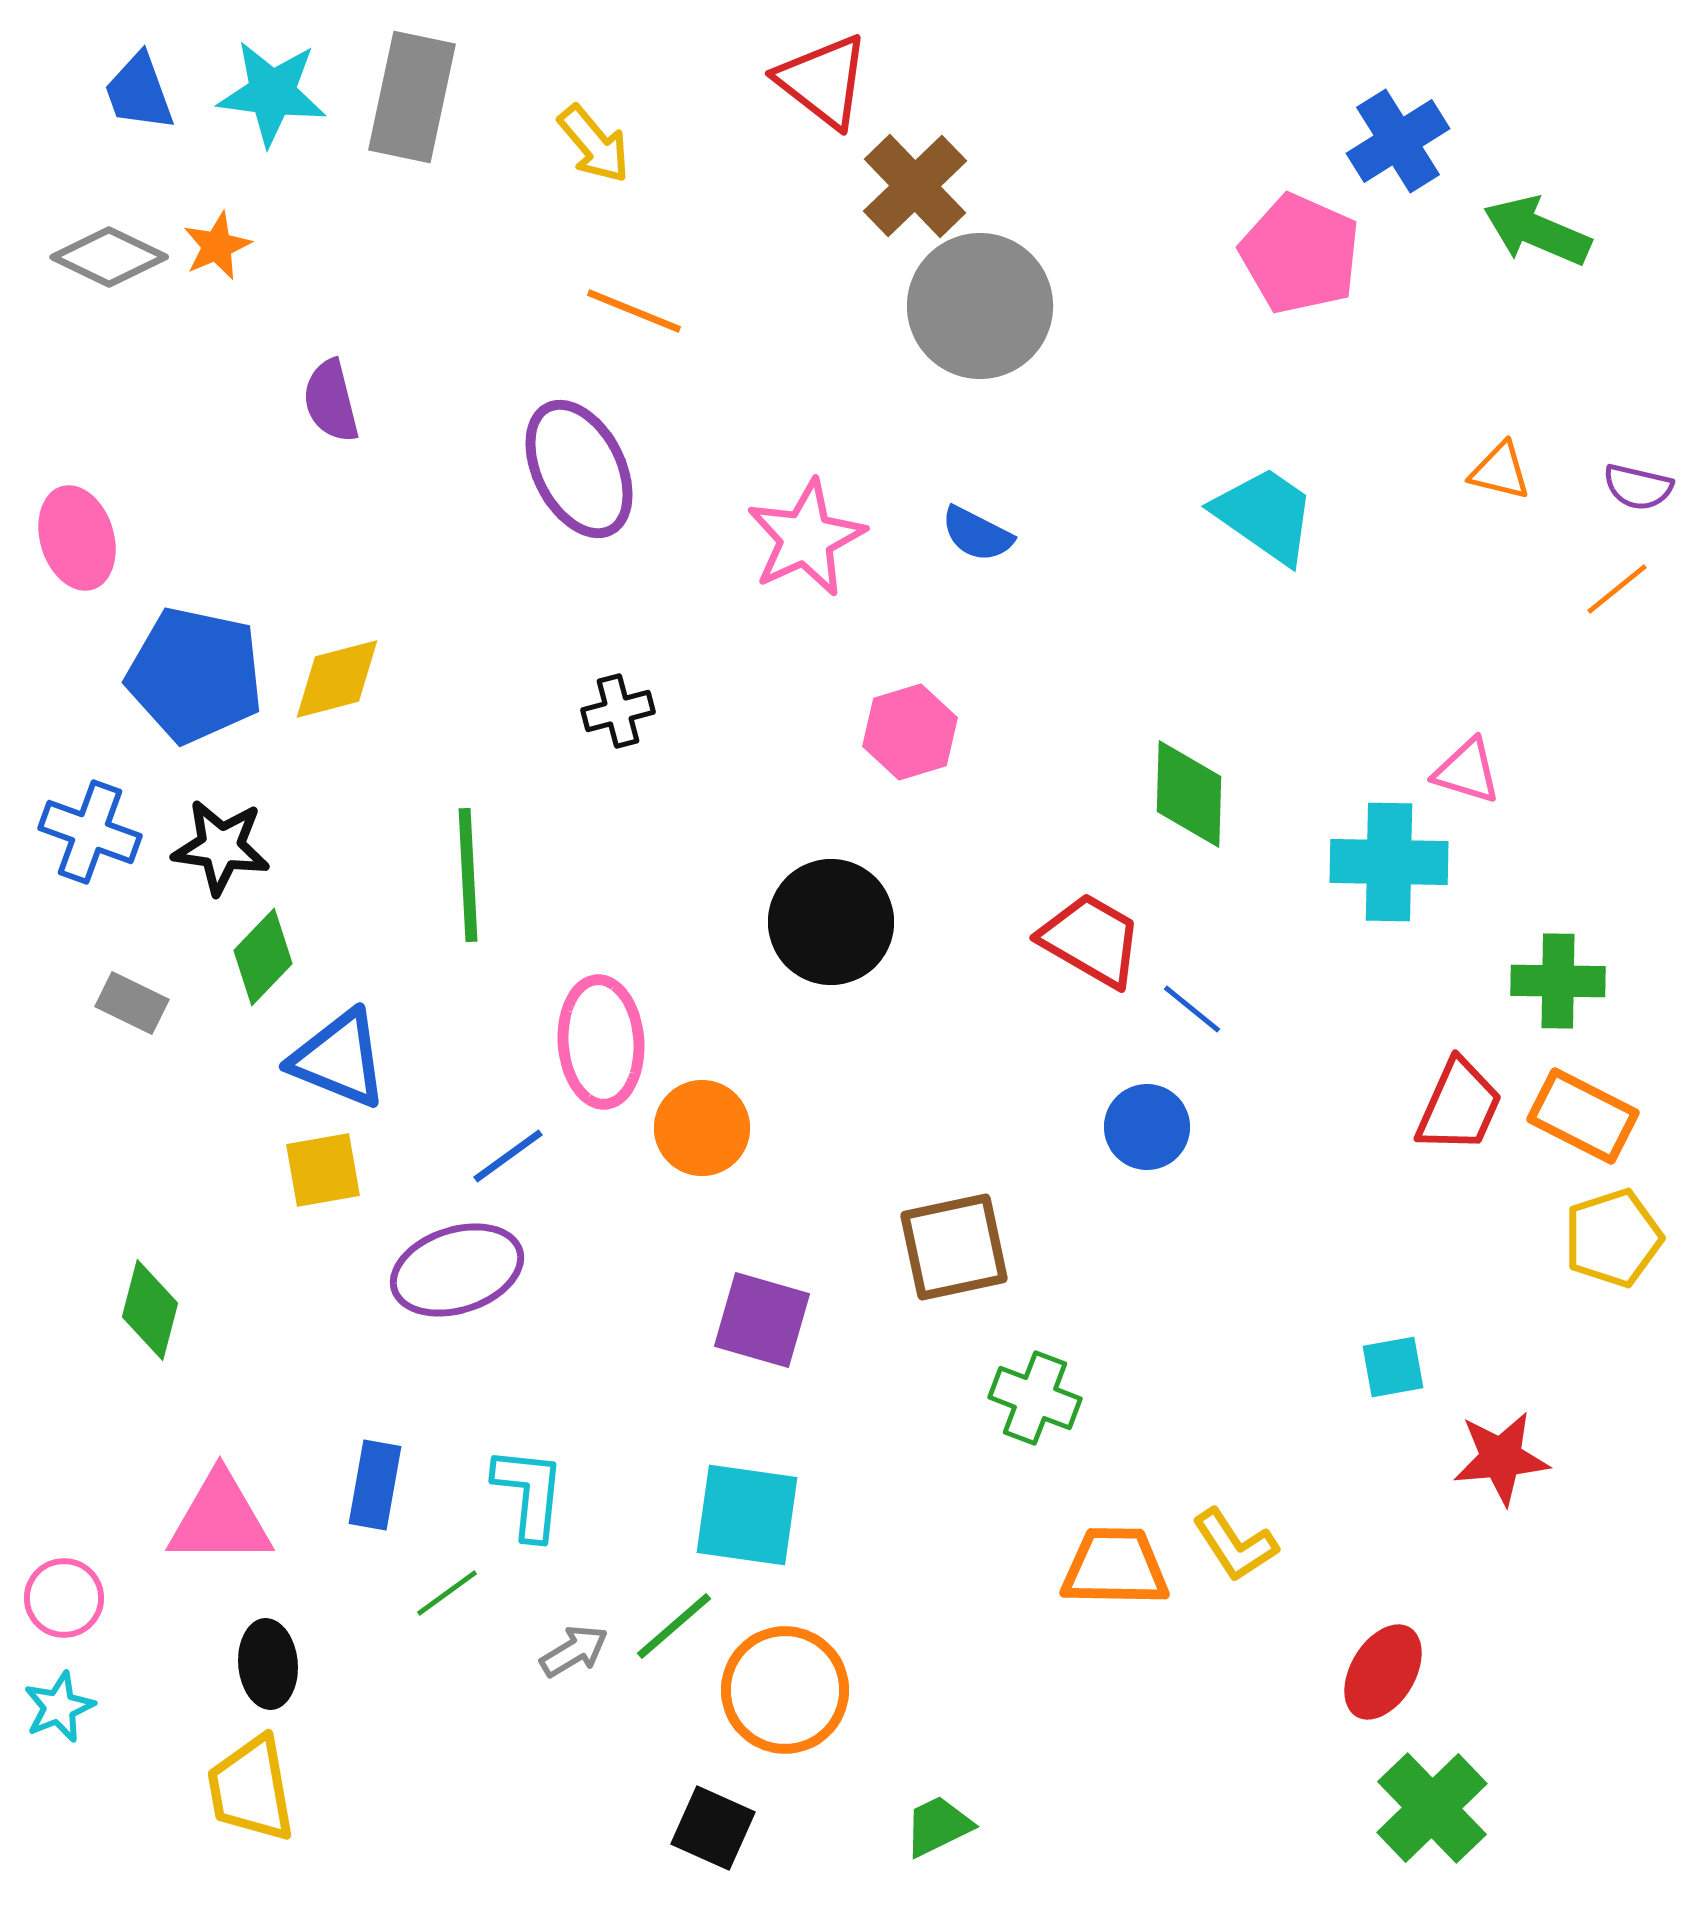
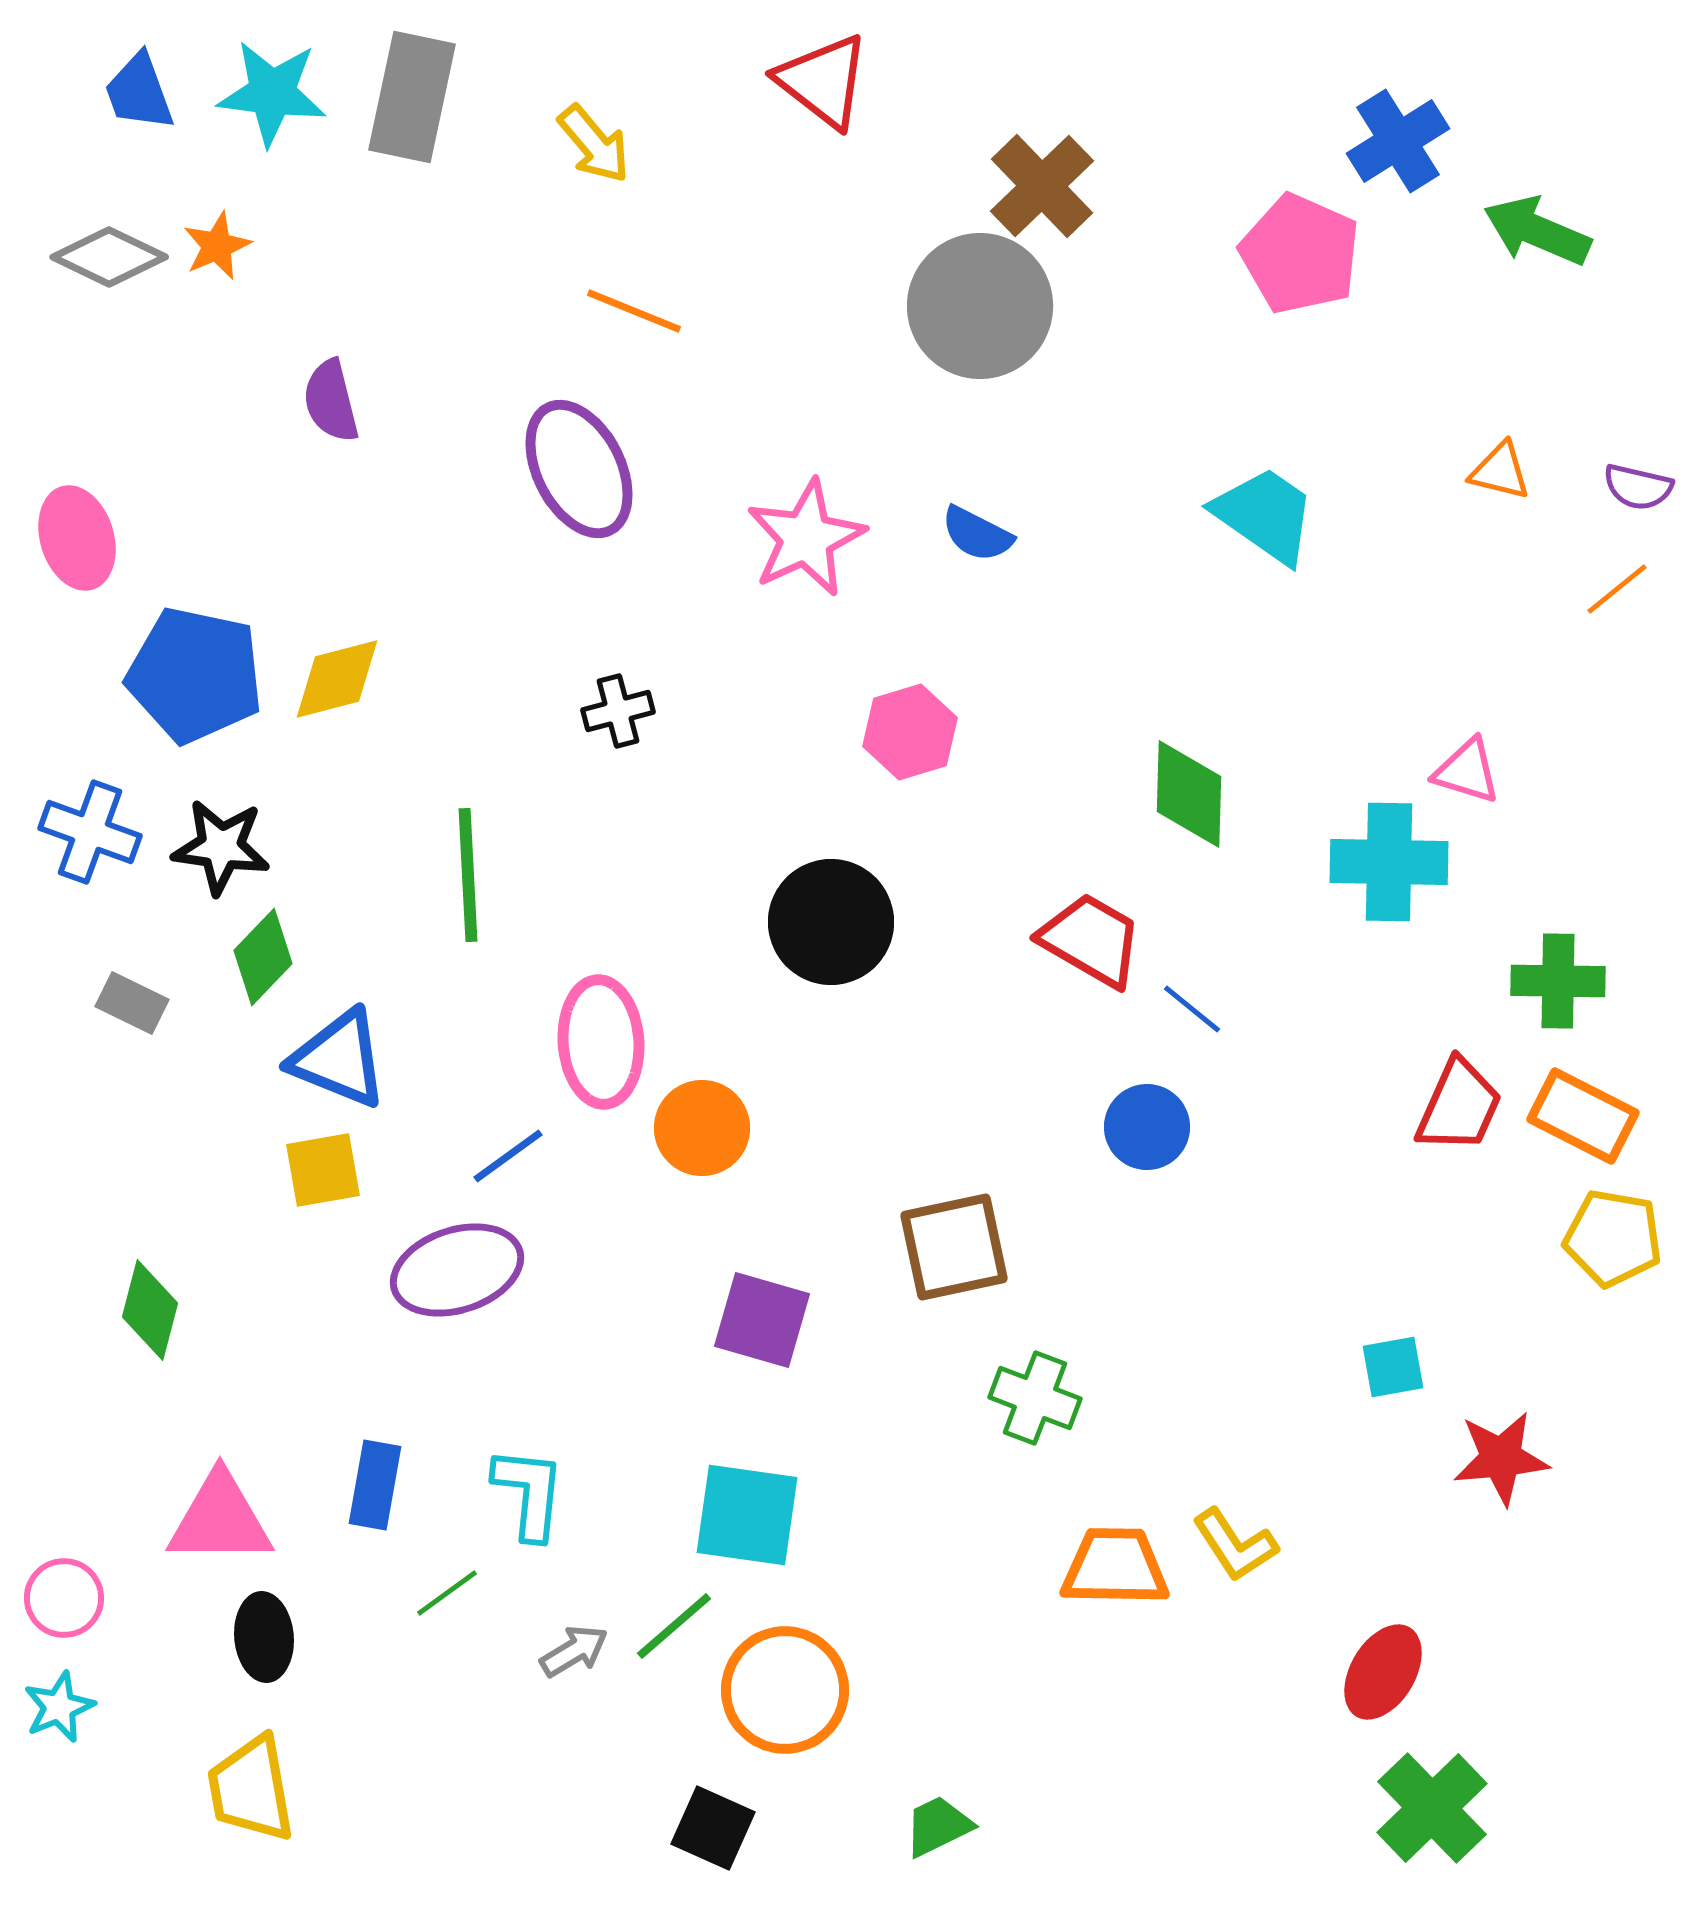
brown cross at (915, 186): moved 127 px right
yellow pentagon at (1613, 1238): rotated 28 degrees clockwise
black ellipse at (268, 1664): moved 4 px left, 27 px up
